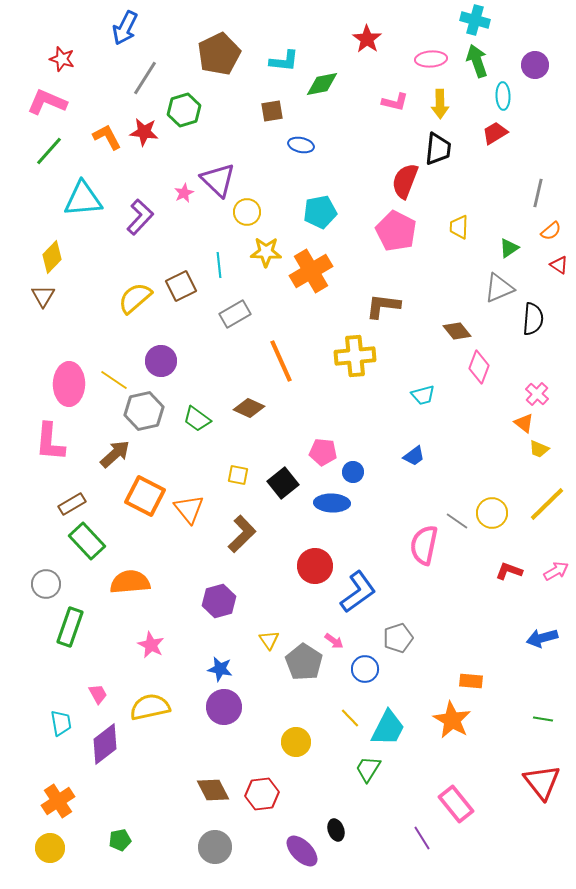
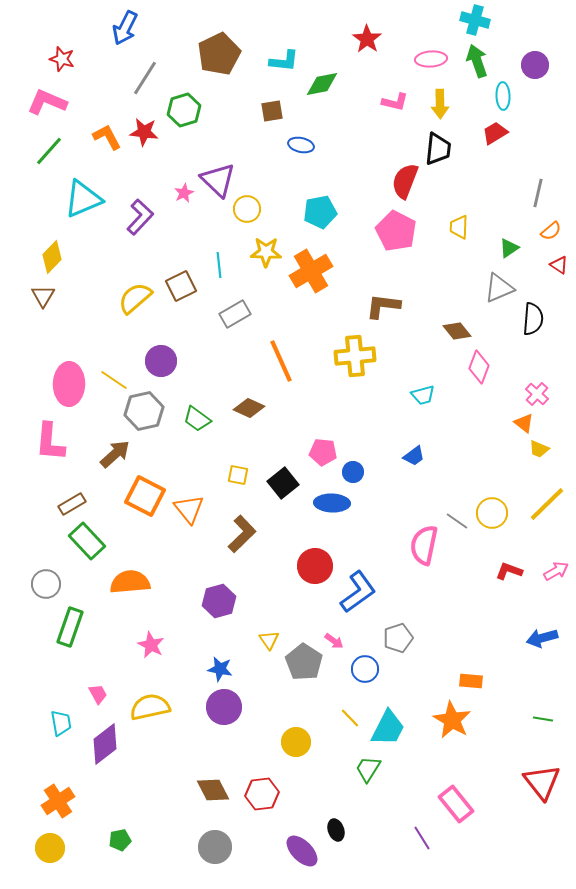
cyan triangle at (83, 199): rotated 18 degrees counterclockwise
yellow circle at (247, 212): moved 3 px up
